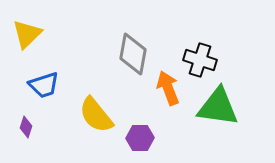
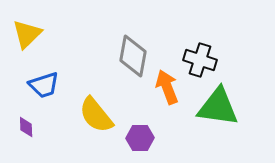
gray diamond: moved 2 px down
orange arrow: moved 1 px left, 1 px up
purple diamond: rotated 20 degrees counterclockwise
